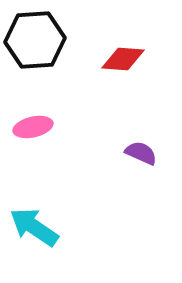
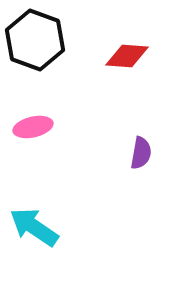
black hexagon: rotated 24 degrees clockwise
red diamond: moved 4 px right, 3 px up
purple semicircle: rotated 76 degrees clockwise
